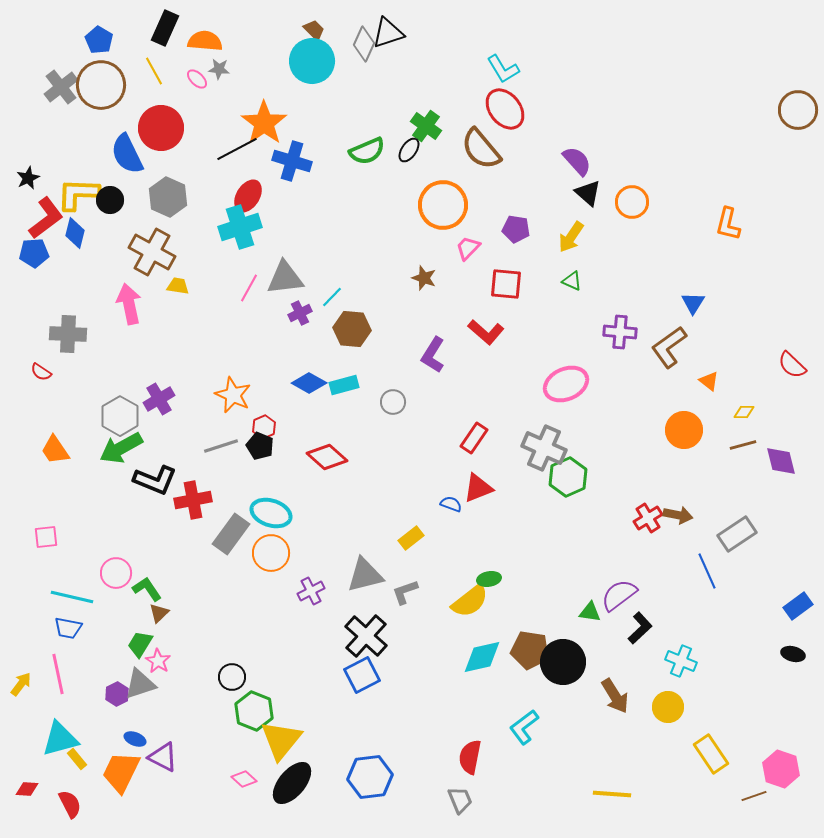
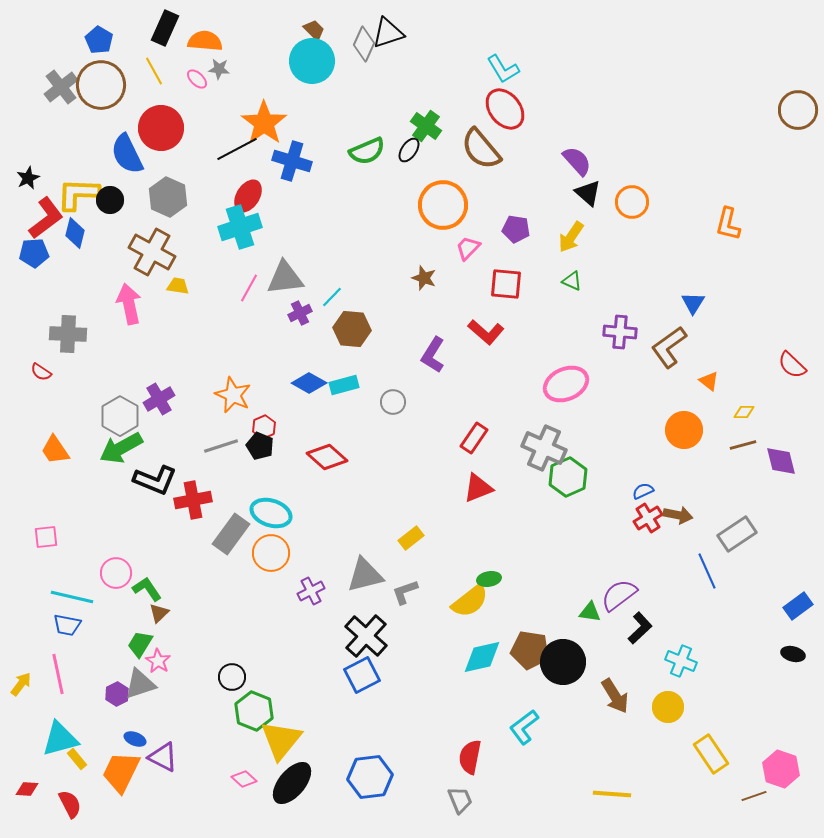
blue semicircle at (451, 504): moved 192 px right, 13 px up; rotated 45 degrees counterclockwise
blue trapezoid at (68, 628): moved 1 px left, 3 px up
